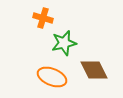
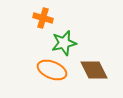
orange ellipse: moved 7 px up
